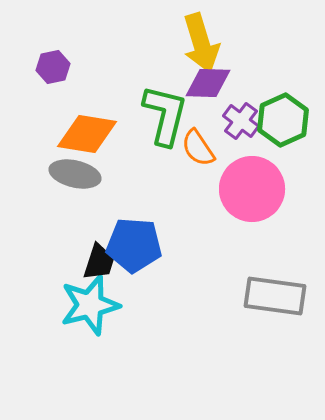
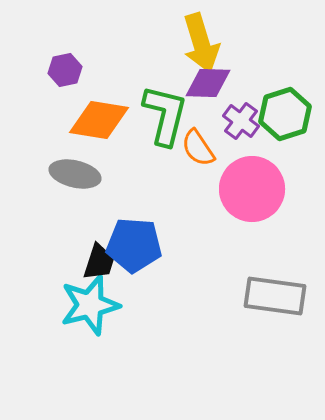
purple hexagon: moved 12 px right, 3 px down
green hexagon: moved 2 px right, 6 px up; rotated 6 degrees clockwise
orange diamond: moved 12 px right, 14 px up
